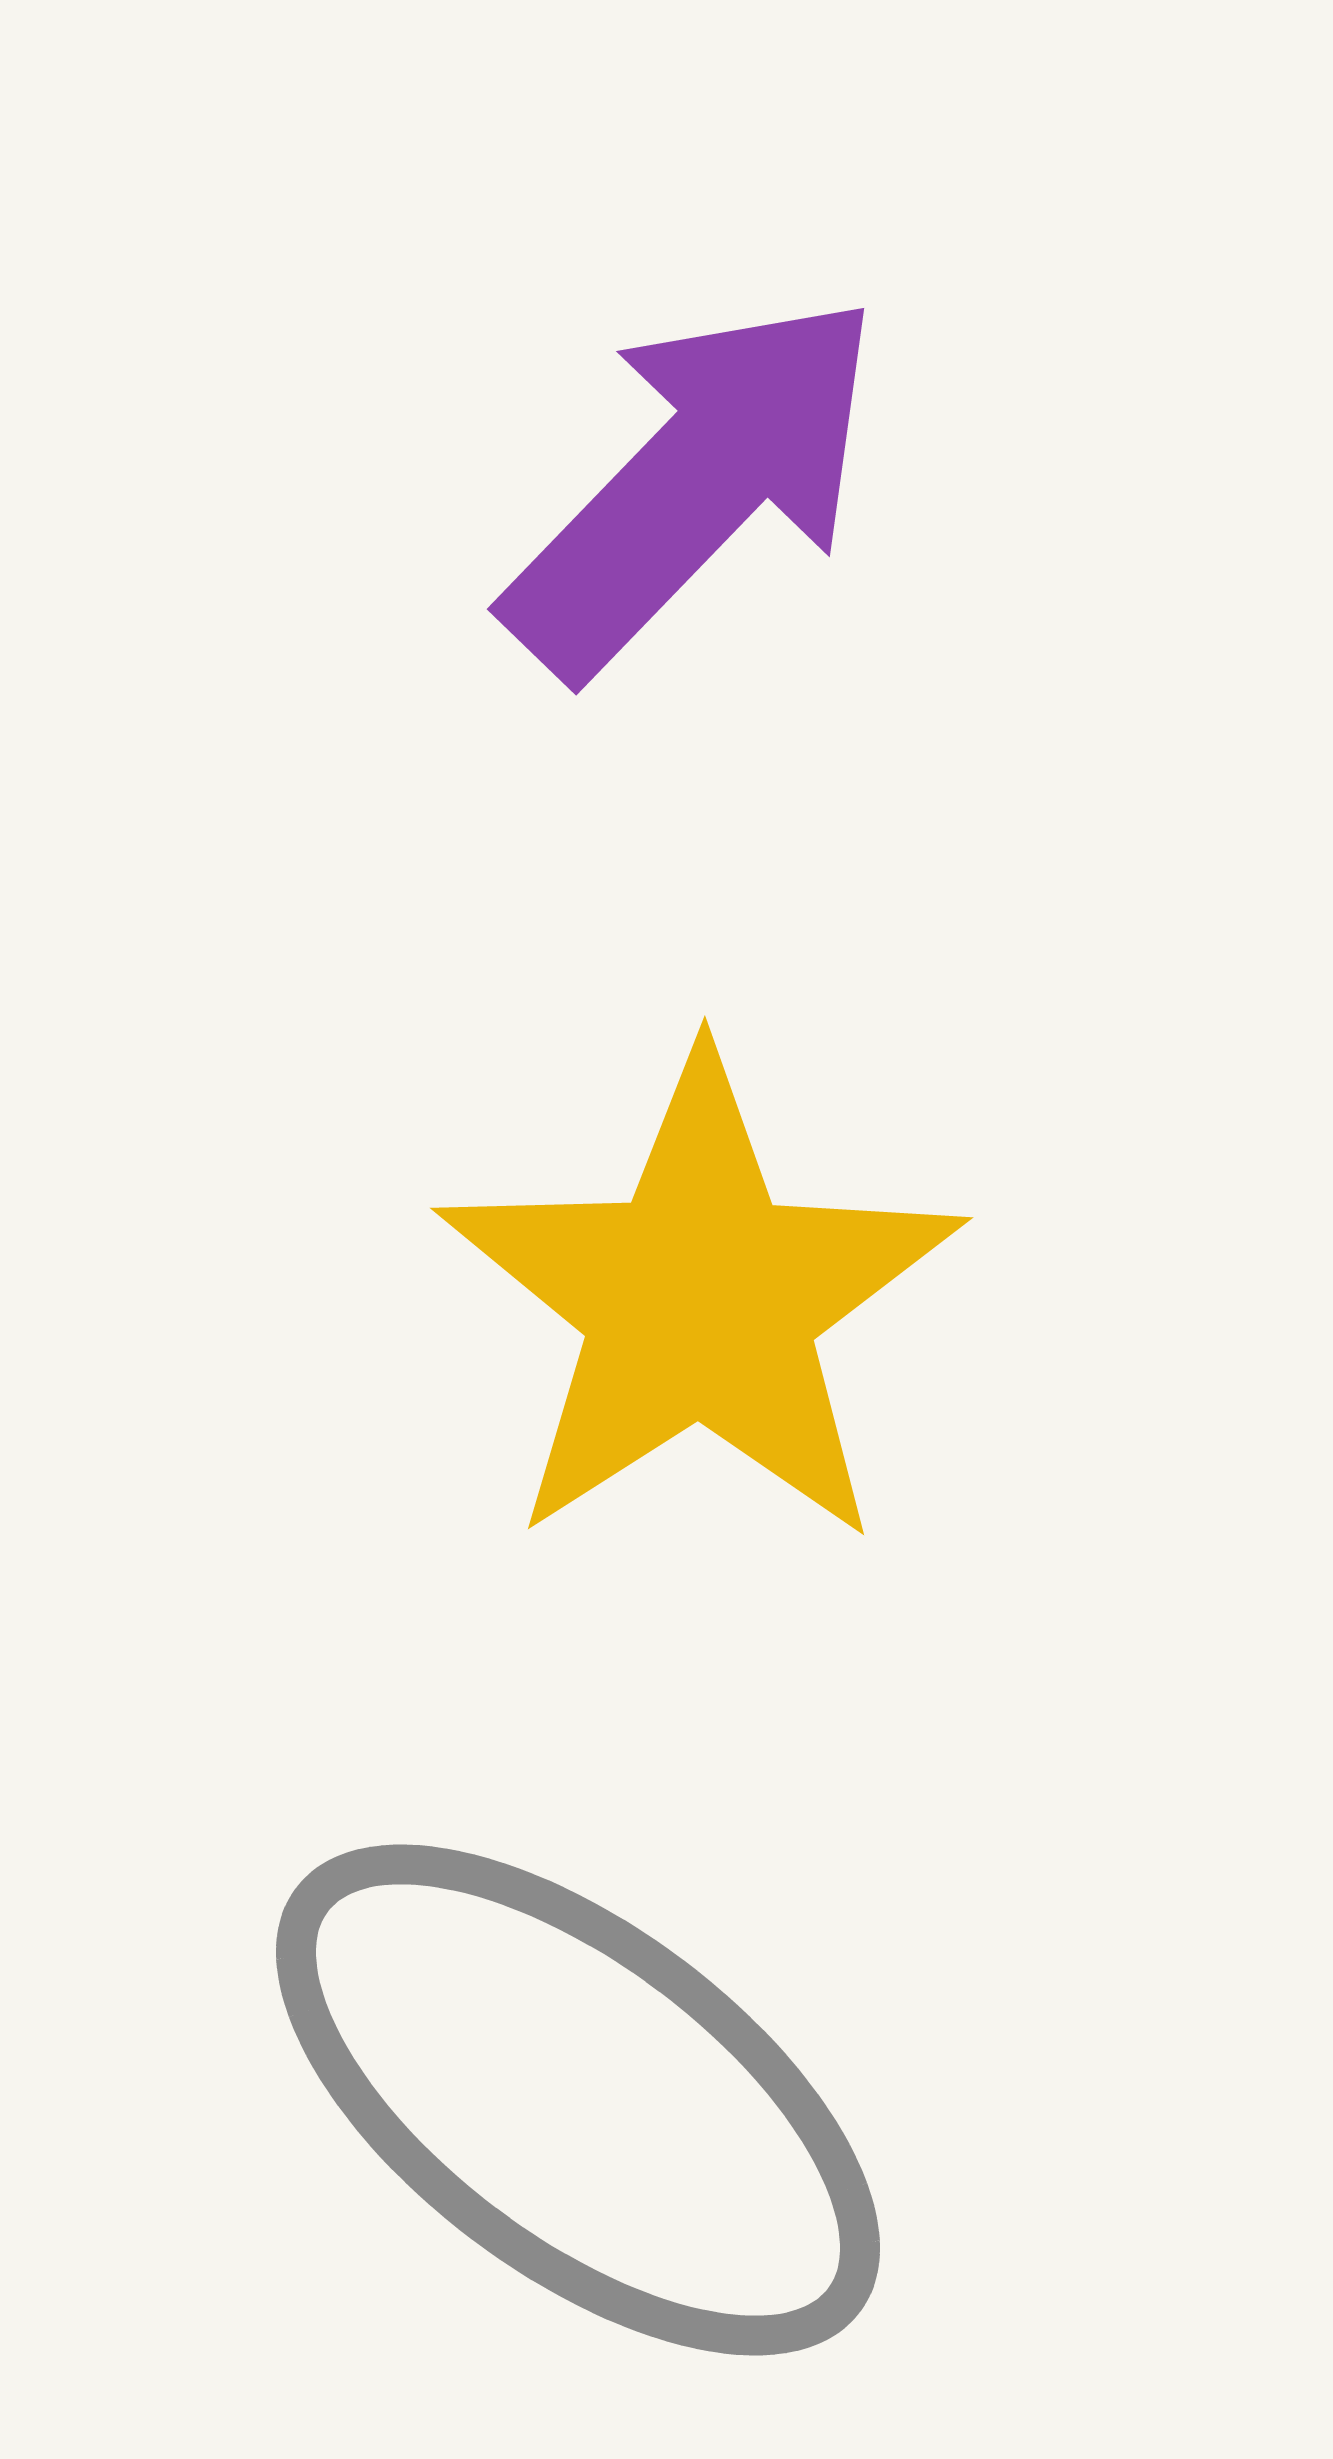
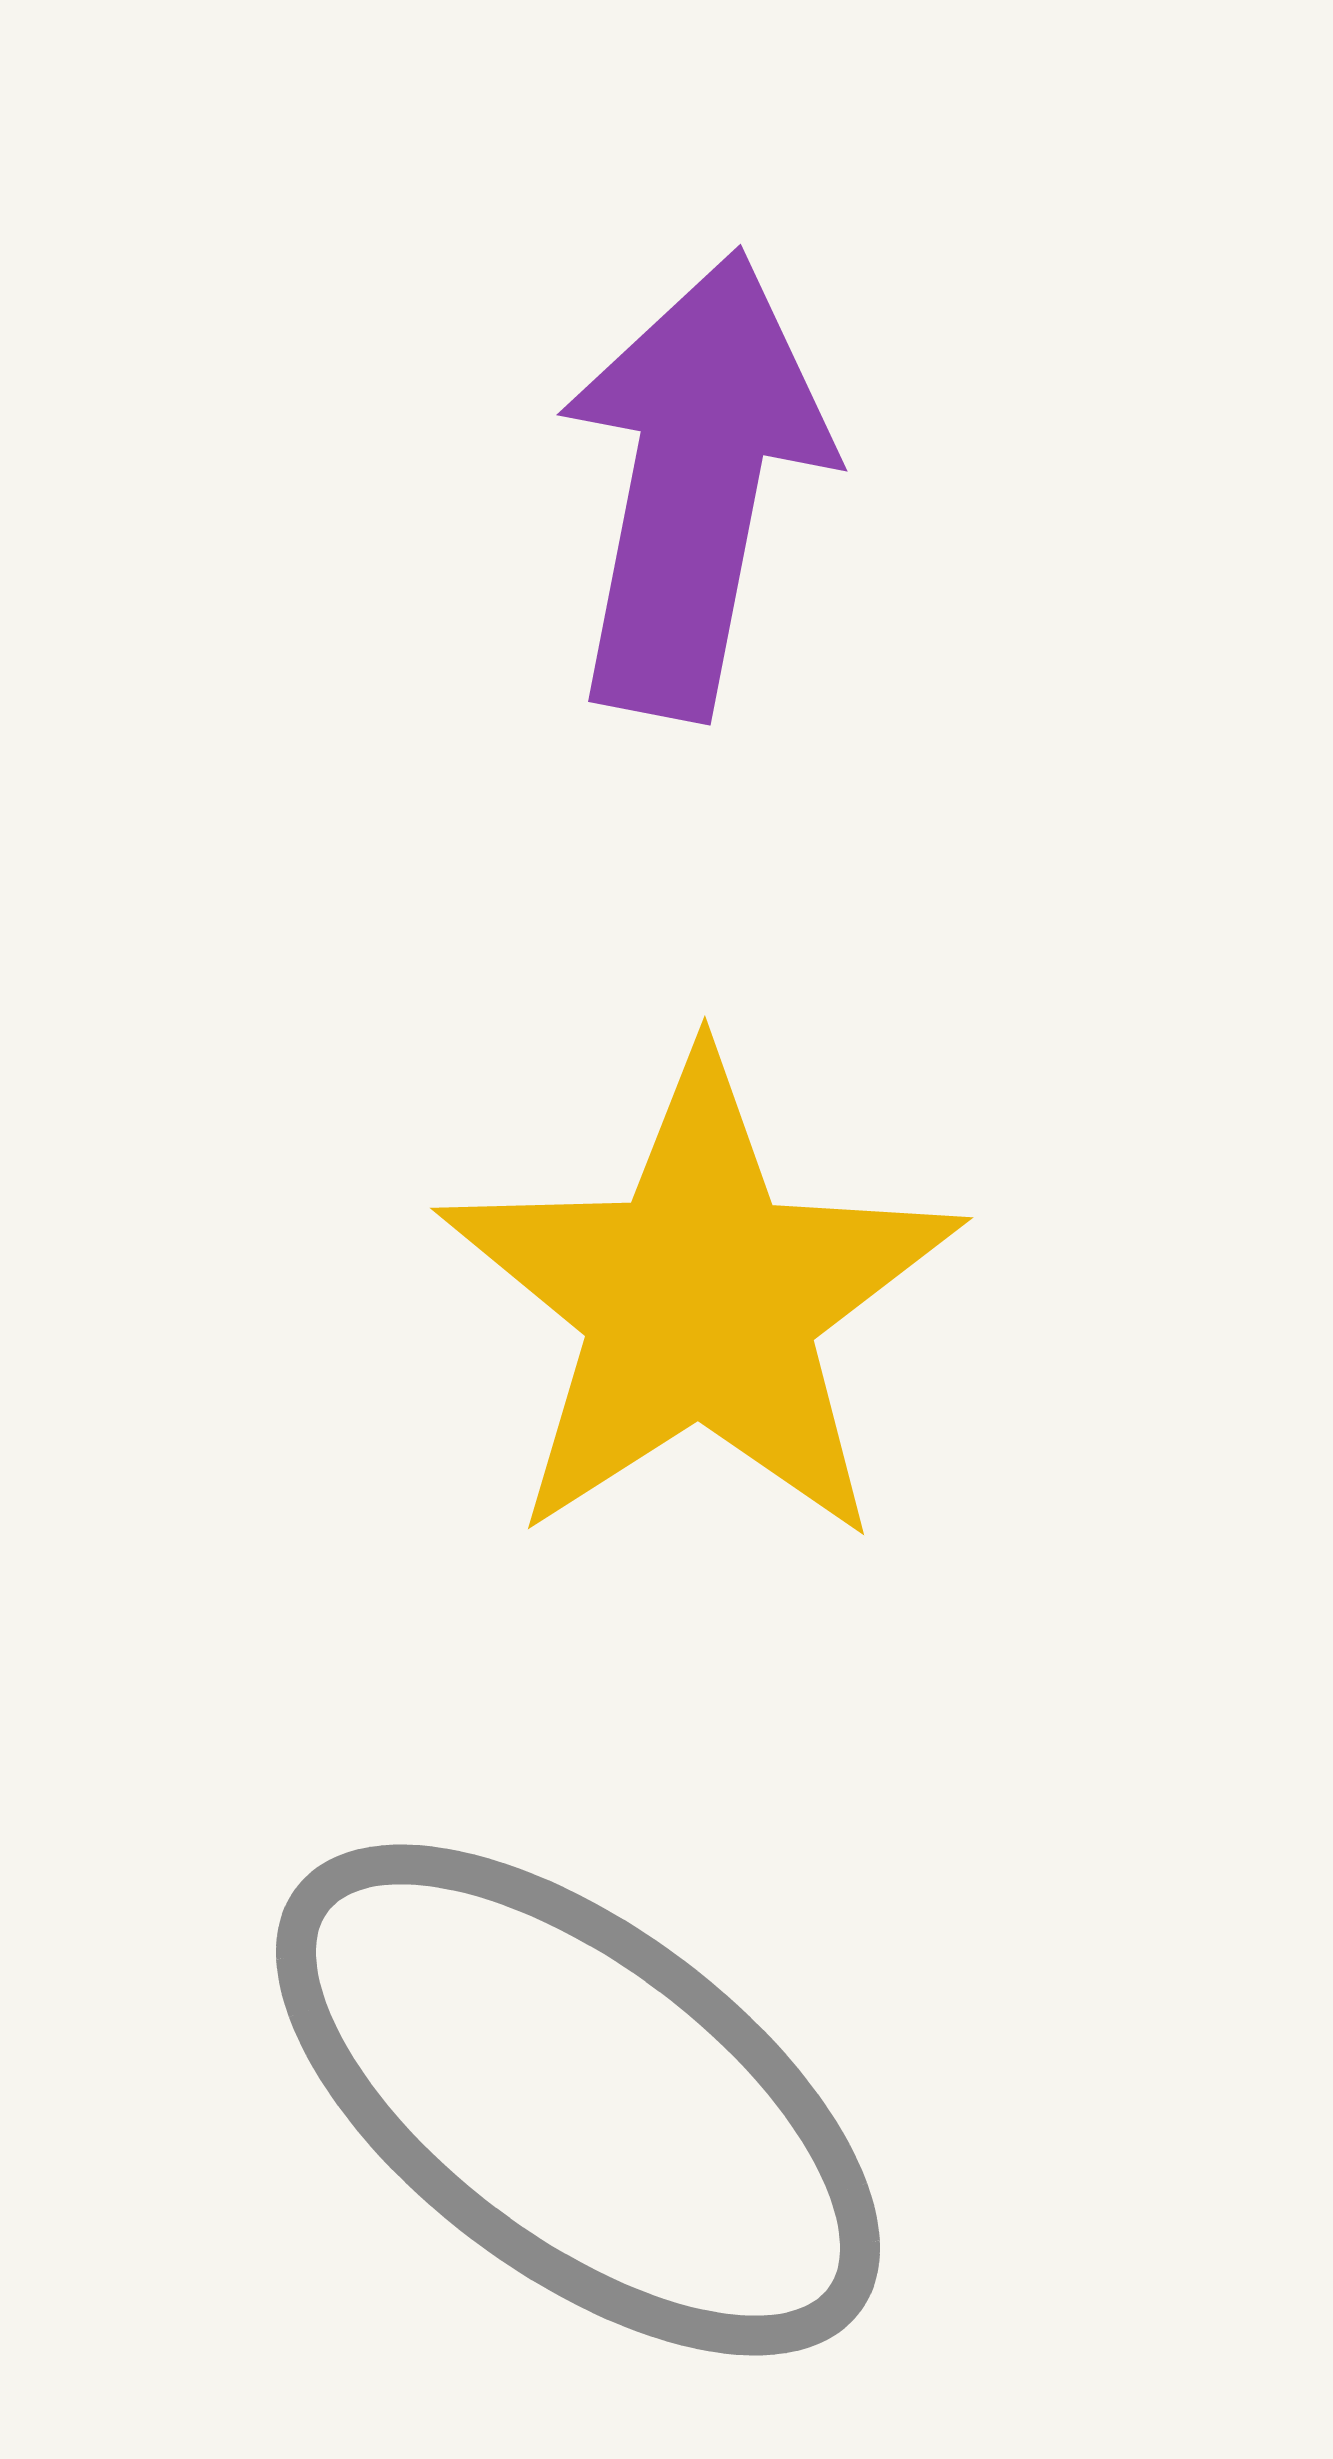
purple arrow: rotated 33 degrees counterclockwise
